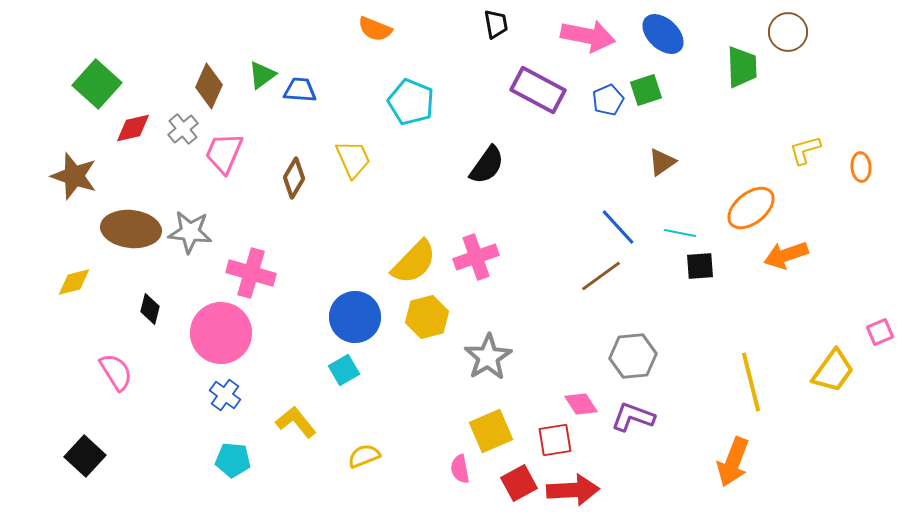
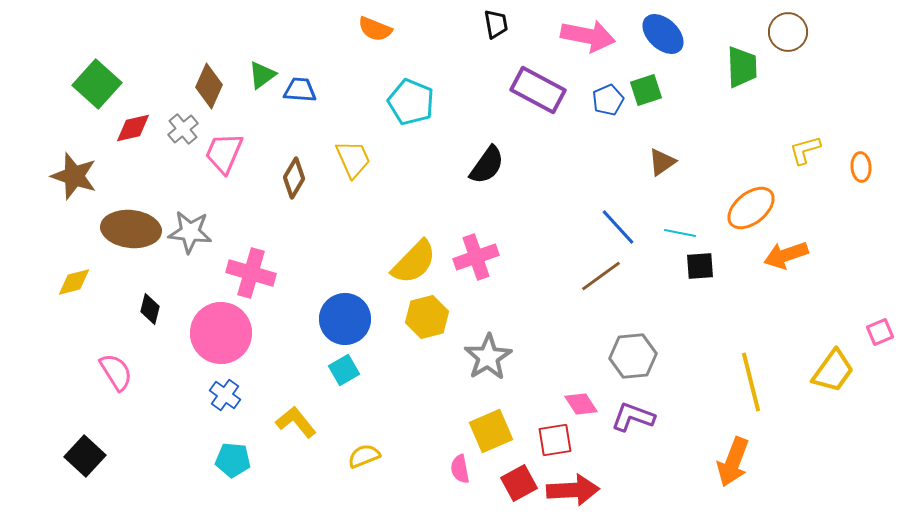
blue circle at (355, 317): moved 10 px left, 2 px down
